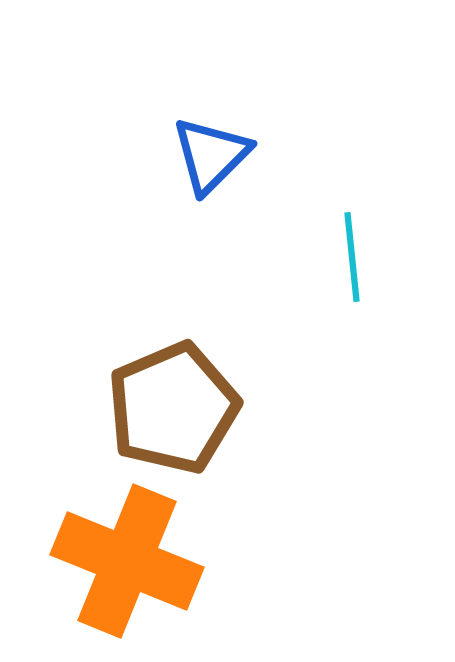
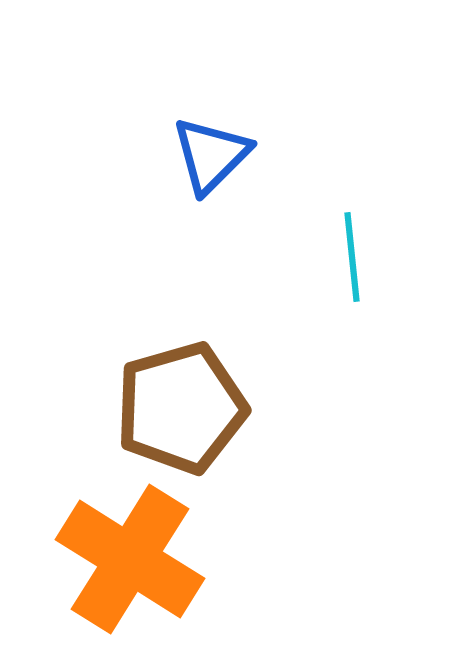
brown pentagon: moved 8 px right; rotated 7 degrees clockwise
orange cross: moved 3 px right, 2 px up; rotated 10 degrees clockwise
